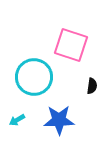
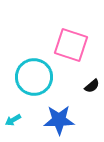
black semicircle: rotated 42 degrees clockwise
cyan arrow: moved 4 px left
